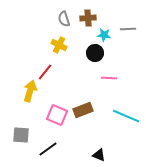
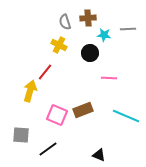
gray semicircle: moved 1 px right, 3 px down
black circle: moved 5 px left
